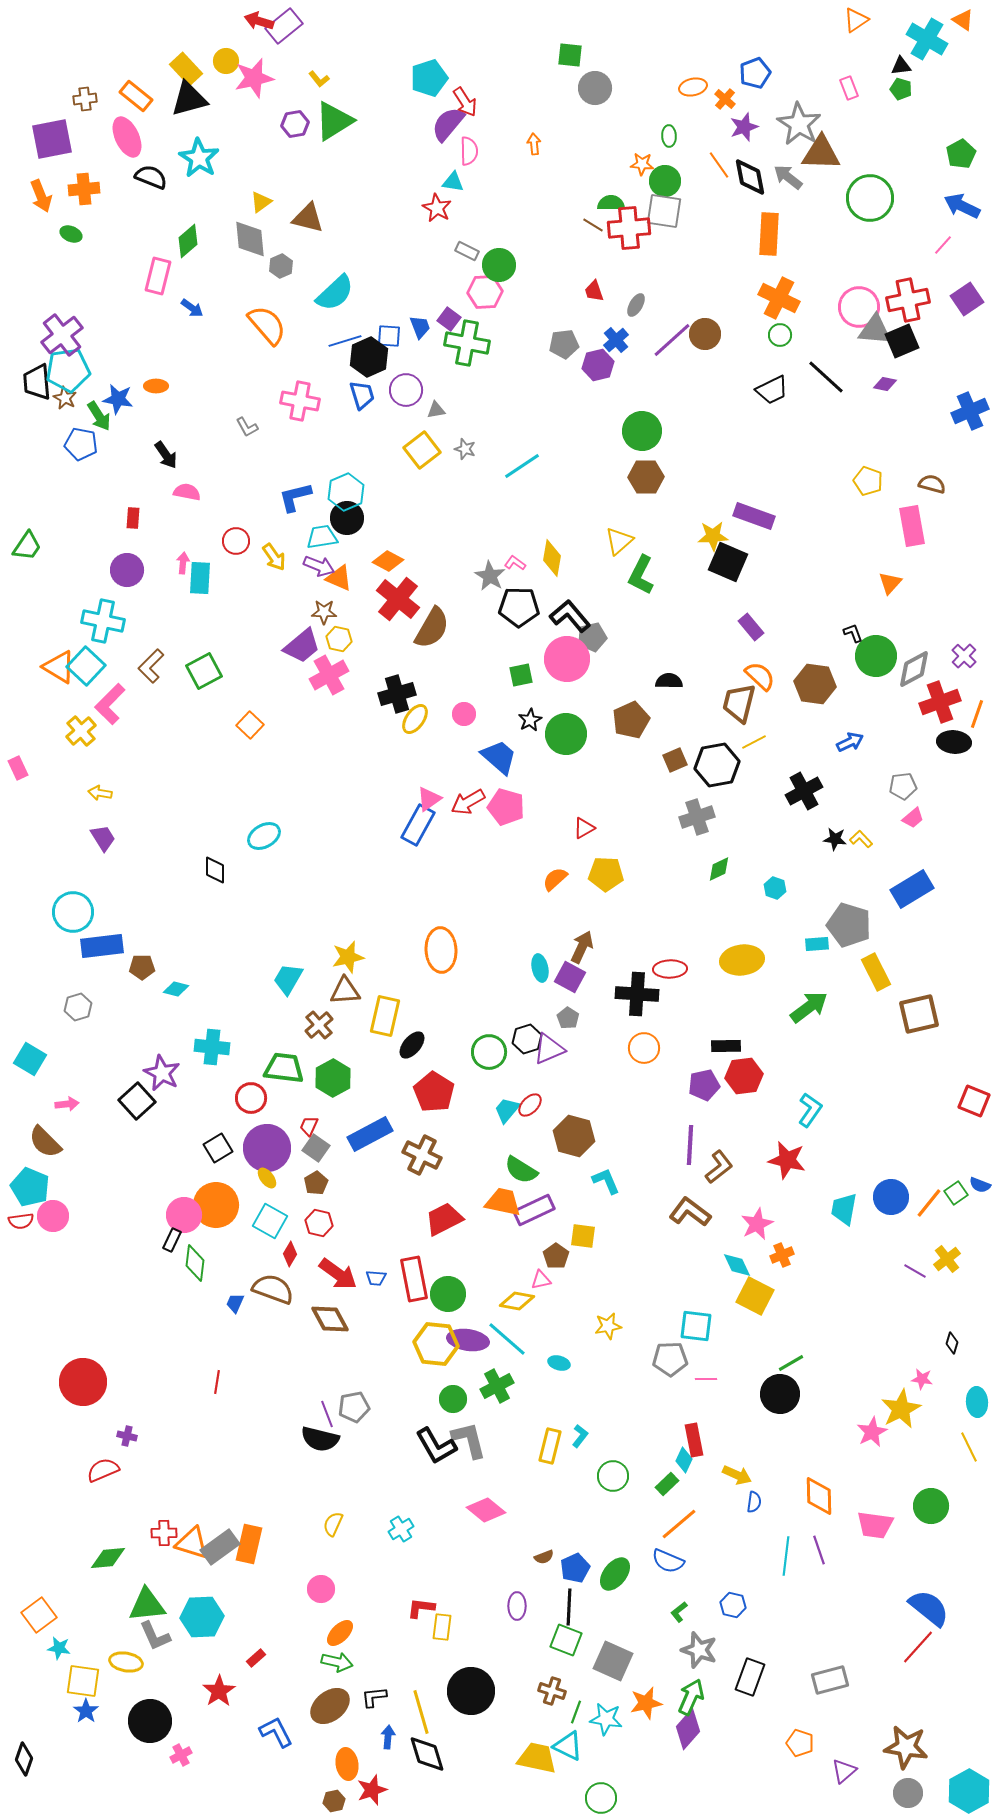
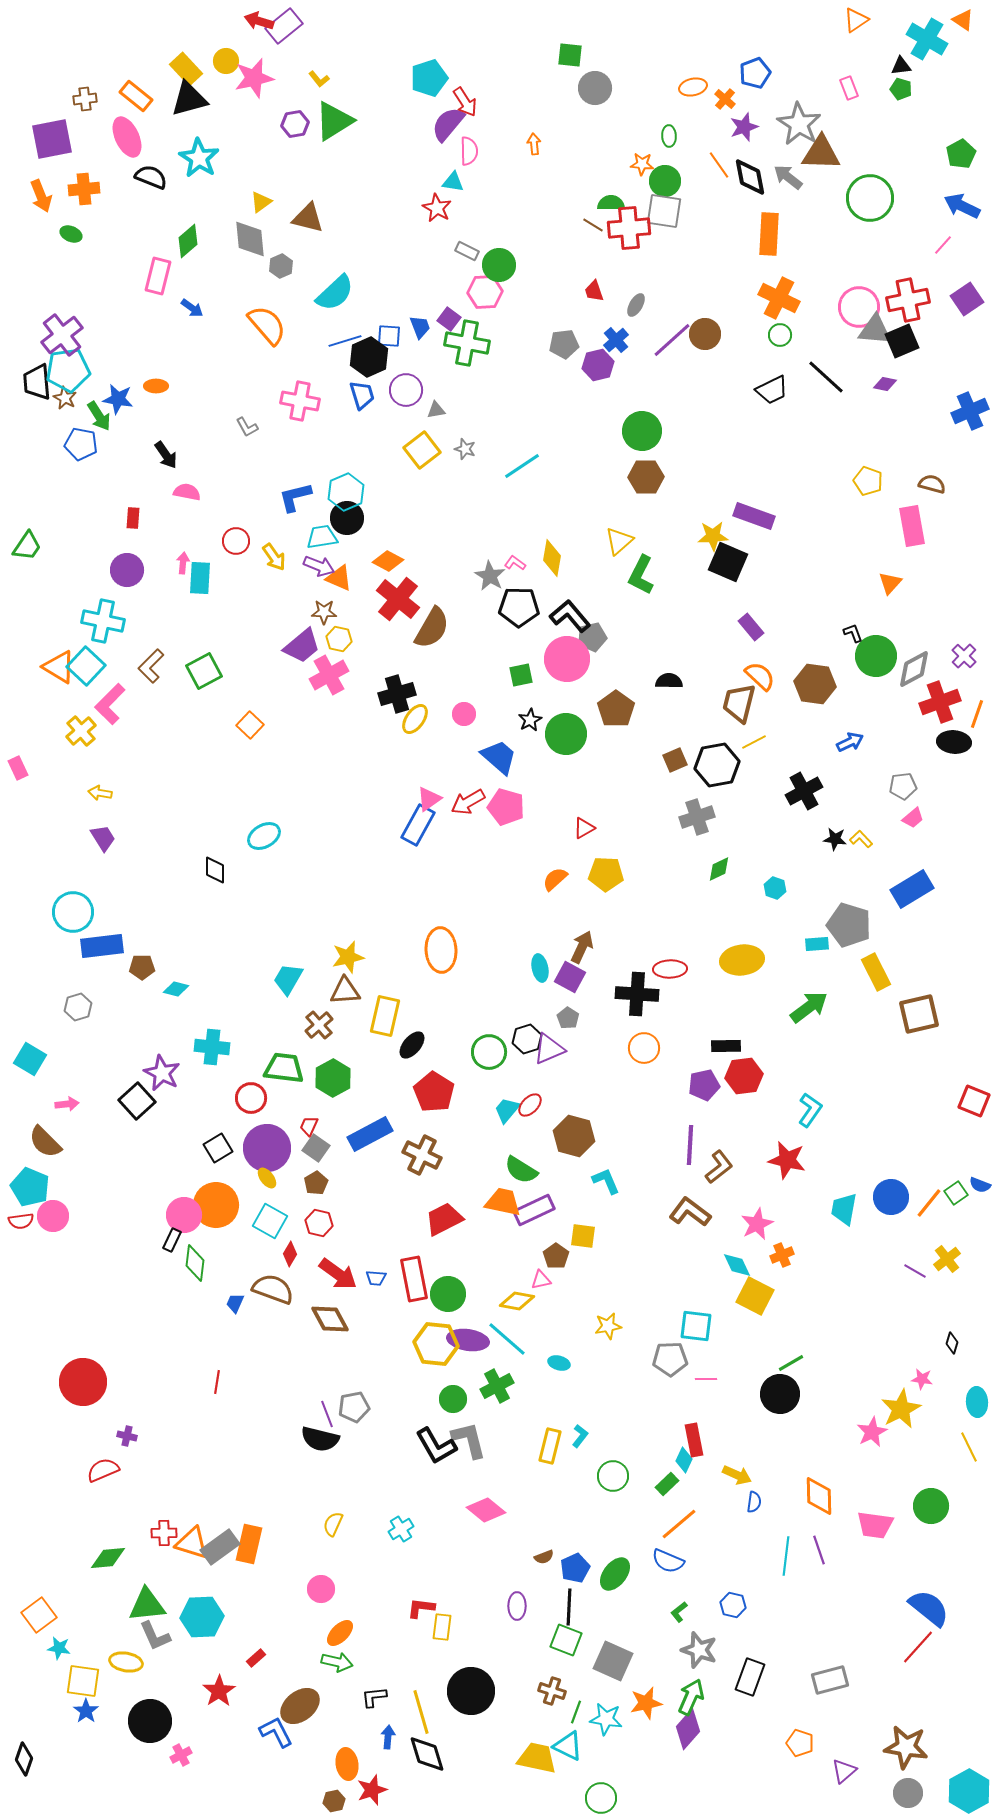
brown pentagon at (631, 720): moved 15 px left, 11 px up; rotated 12 degrees counterclockwise
brown ellipse at (330, 1706): moved 30 px left
